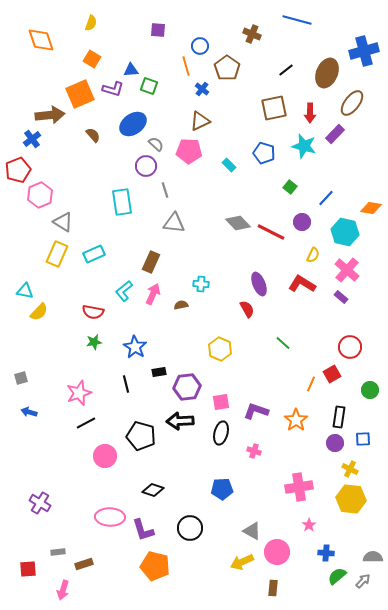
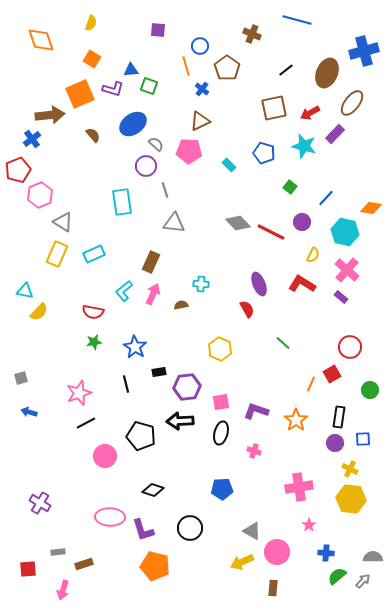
red arrow at (310, 113): rotated 60 degrees clockwise
